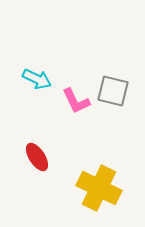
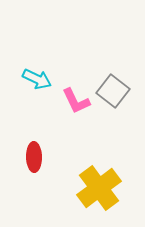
gray square: rotated 24 degrees clockwise
red ellipse: moved 3 px left; rotated 32 degrees clockwise
yellow cross: rotated 27 degrees clockwise
